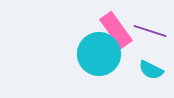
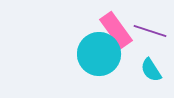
cyan semicircle: rotated 30 degrees clockwise
